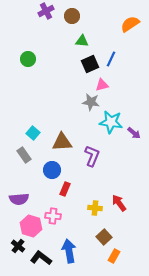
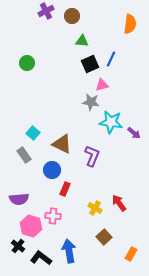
orange semicircle: rotated 132 degrees clockwise
green circle: moved 1 px left, 4 px down
brown triangle: moved 2 px down; rotated 30 degrees clockwise
yellow cross: rotated 24 degrees clockwise
orange rectangle: moved 17 px right, 2 px up
